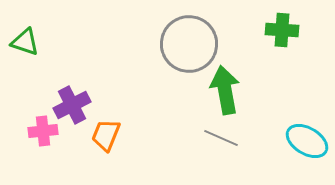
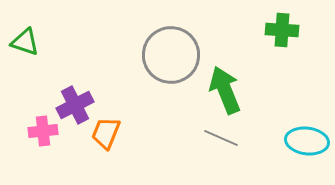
gray circle: moved 18 px left, 11 px down
green arrow: rotated 12 degrees counterclockwise
purple cross: moved 3 px right
orange trapezoid: moved 2 px up
cyan ellipse: rotated 24 degrees counterclockwise
